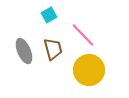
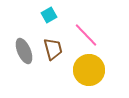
pink line: moved 3 px right
